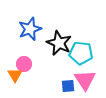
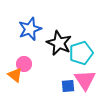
cyan pentagon: rotated 25 degrees counterclockwise
orange triangle: rotated 21 degrees counterclockwise
